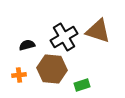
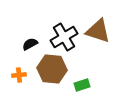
black semicircle: moved 3 px right, 1 px up; rotated 14 degrees counterclockwise
